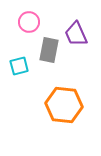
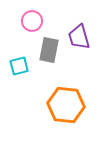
pink circle: moved 3 px right, 1 px up
purple trapezoid: moved 3 px right, 3 px down; rotated 8 degrees clockwise
orange hexagon: moved 2 px right
